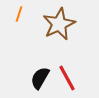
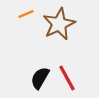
orange line: moved 7 px right; rotated 49 degrees clockwise
